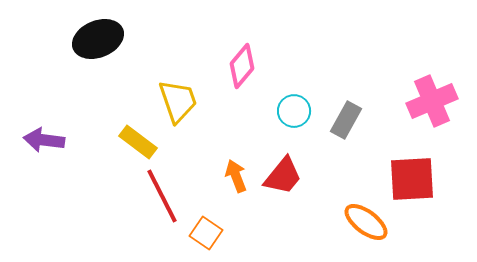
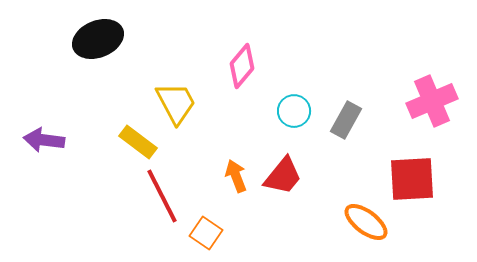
yellow trapezoid: moved 2 px left, 2 px down; rotated 9 degrees counterclockwise
